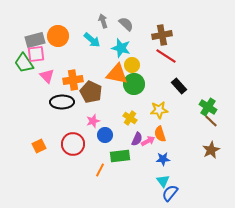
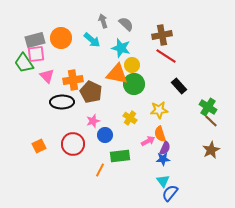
orange circle: moved 3 px right, 2 px down
purple semicircle: moved 28 px right, 9 px down
